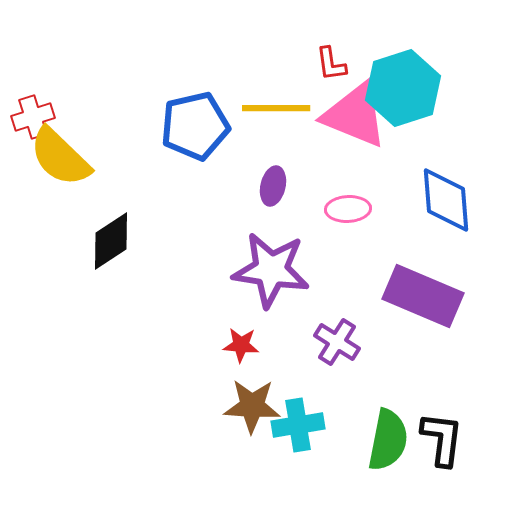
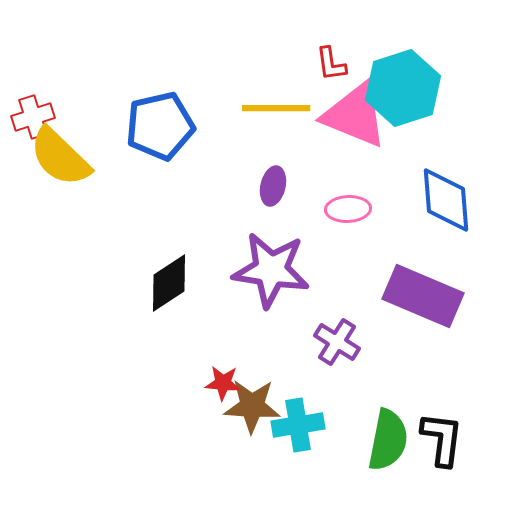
blue pentagon: moved 35 px left
black diamond: moved 58 px right, 42 px down
red star: moved 18 px left, 38 px down
